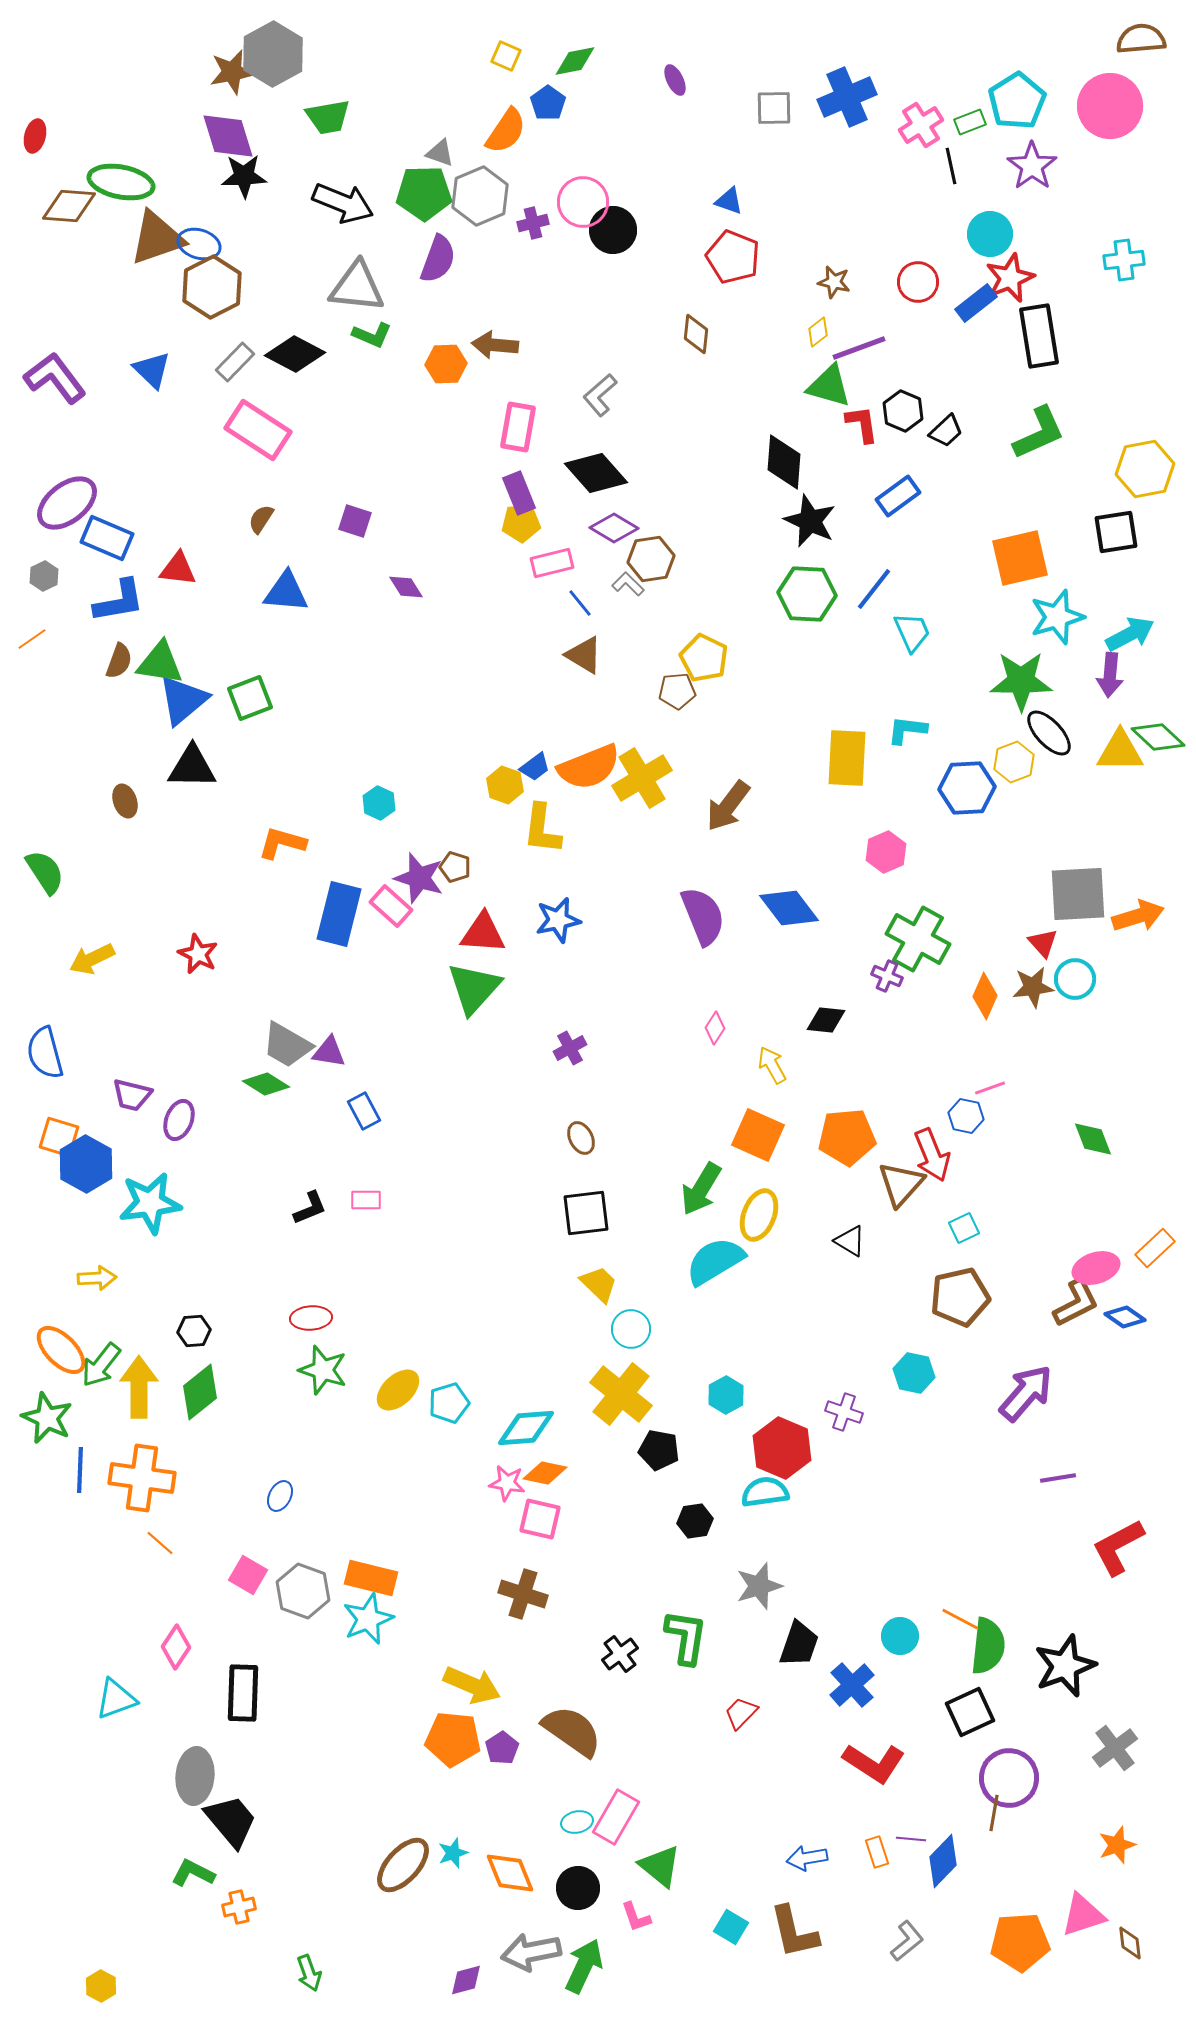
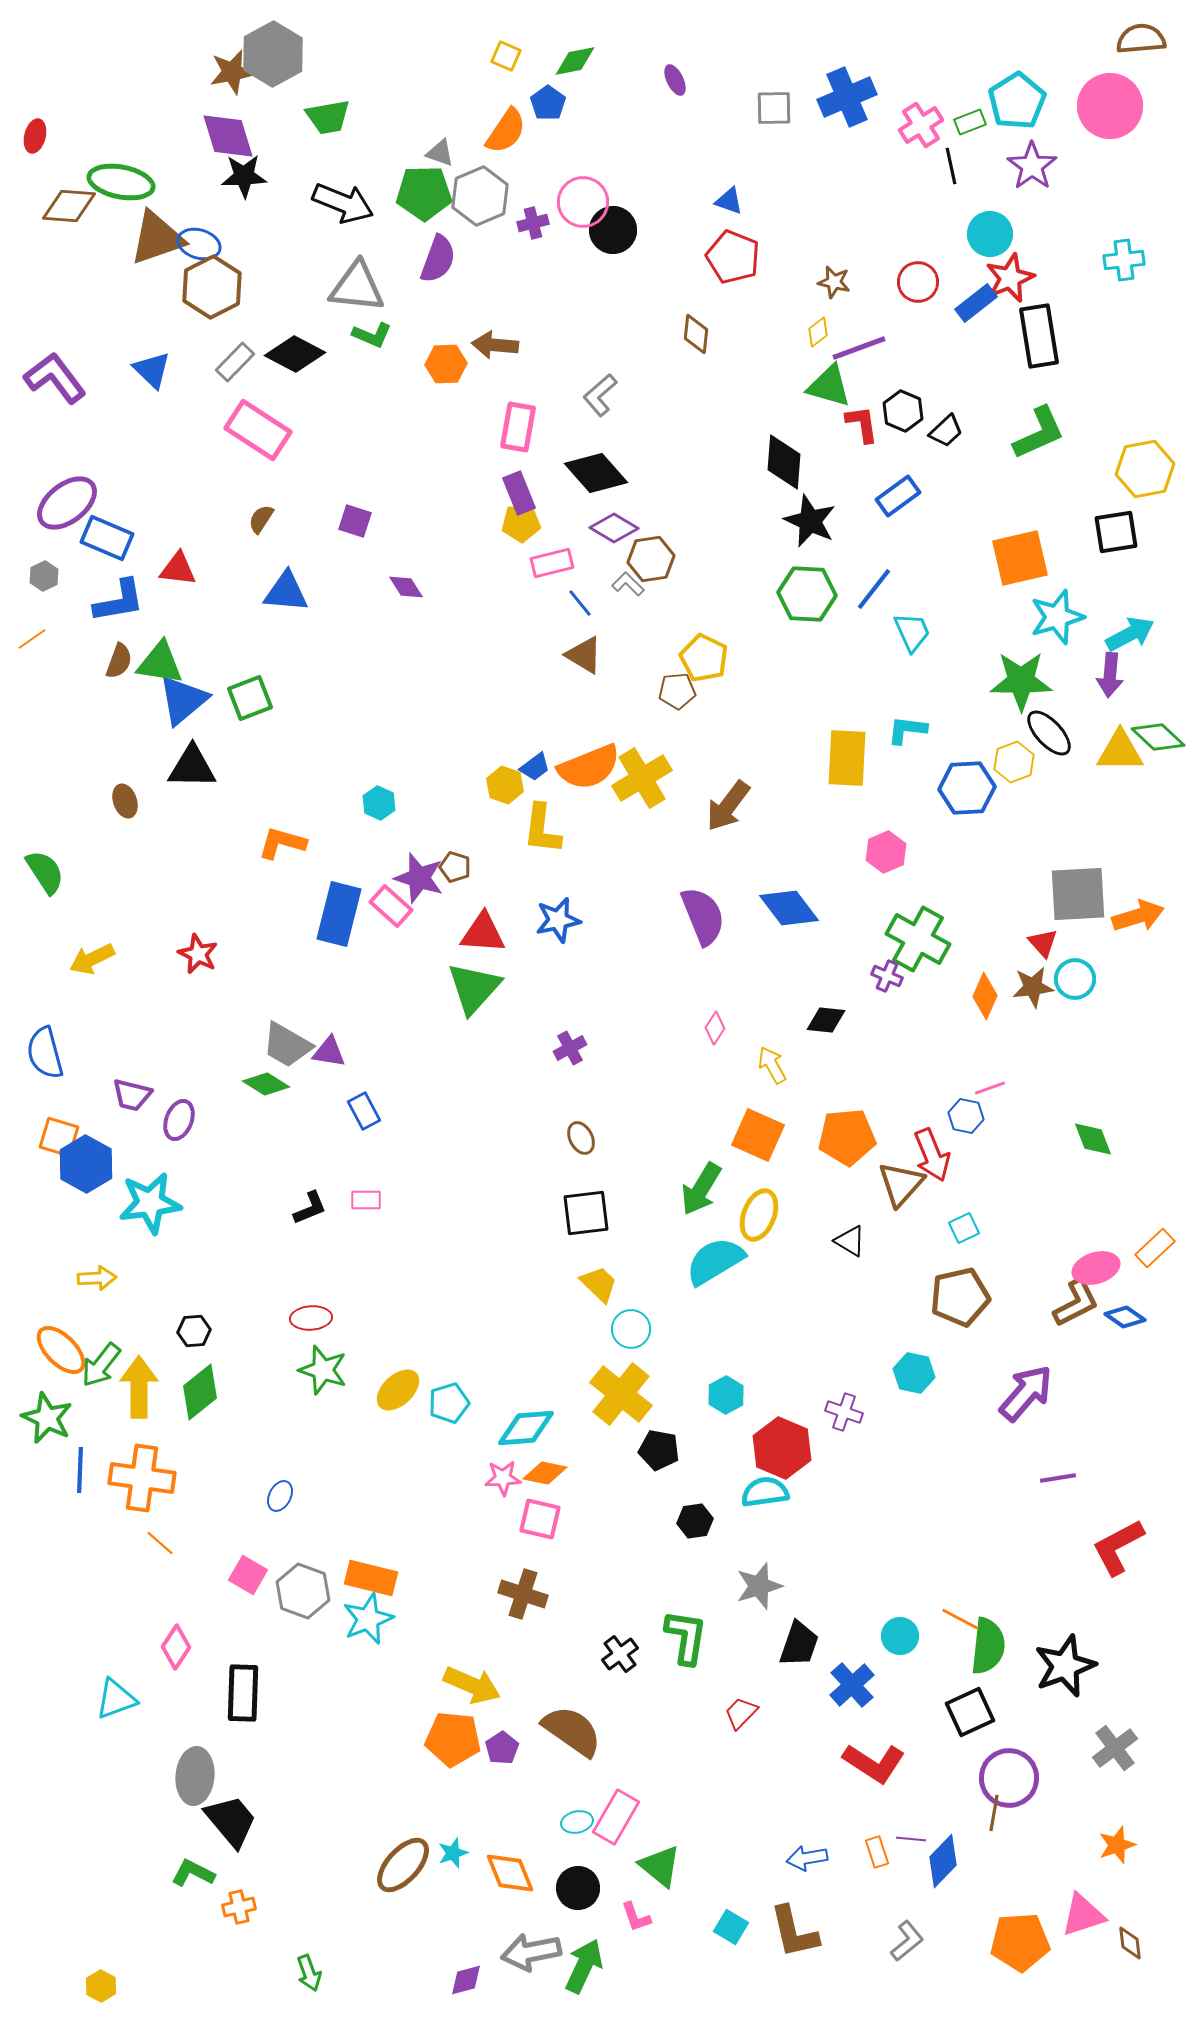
pink star at (507, 1483): moved 4 px left, 5 px up; rotated 12 degrees counterclockwise
